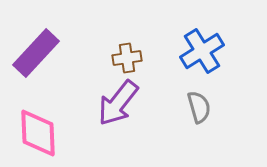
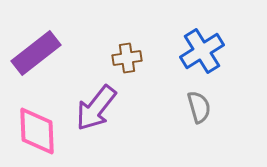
purple rectangle: rotated 9 degrees clockwise
purple arrow: moved 22 px left, 5 px down
pink diamond: moved 1 px left, 2 px up
